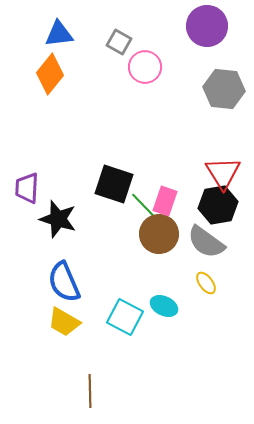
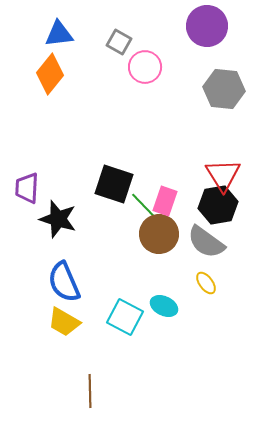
red triangle: moved 2 px down
